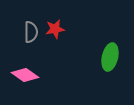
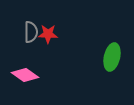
red star: moved 7 px left, 5 px down; rotated 12 degrees clockwise
green ellipse: moved 2 px right
